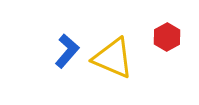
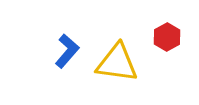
yellow triangle: moved 4 px right, 5 px down; rotated 15 degrees counterclockwise
